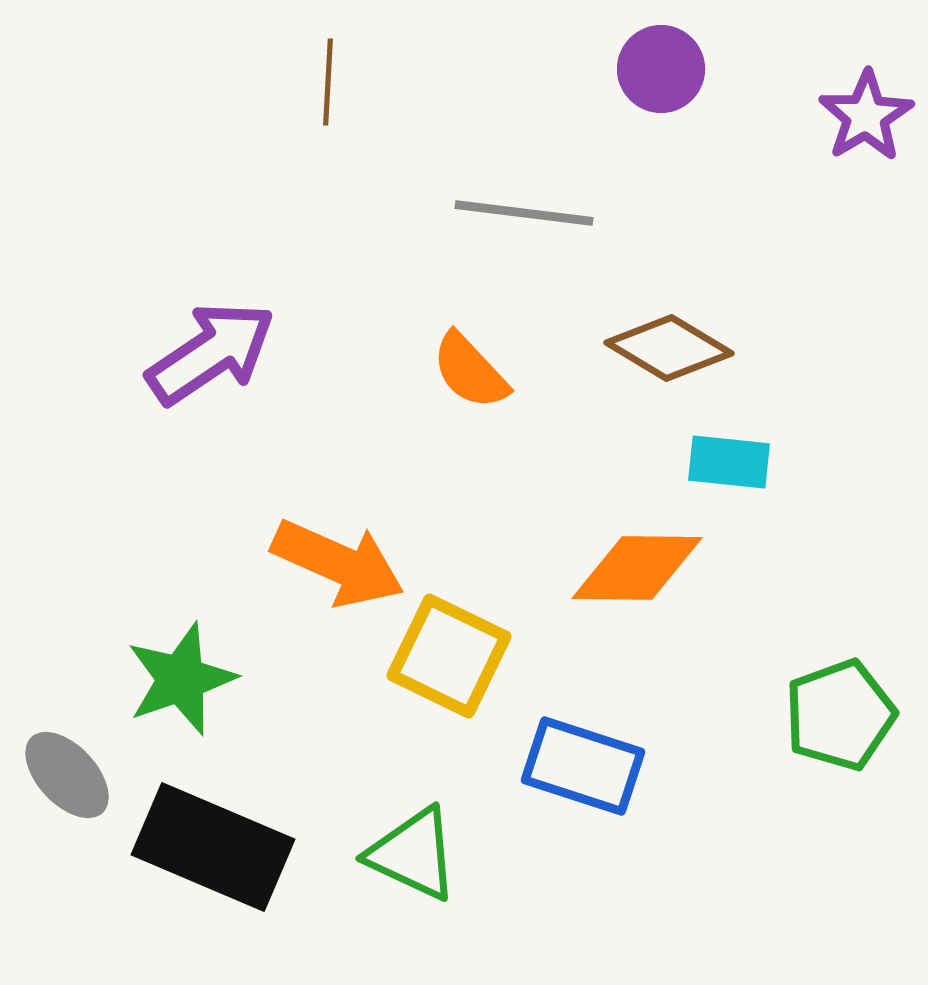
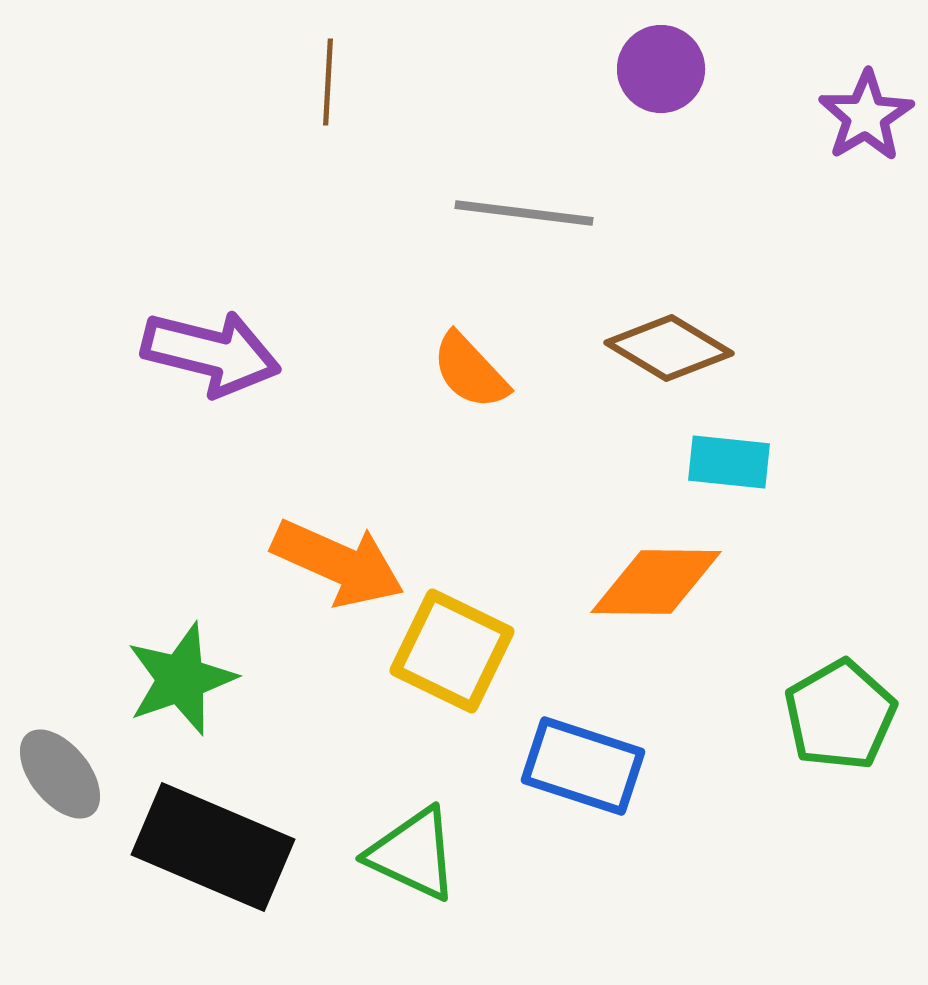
purple arrow: rotated 48 degrees clockwise
orange diamond: moved 19 px right, 14 px down
yellow square: moved 3 px right, 5 px up
green pentagon: rotated 10 degrees counterclockwise
gray ellipse: moved 7 px left, 1 px up; rotated 4 degrees clockwise
